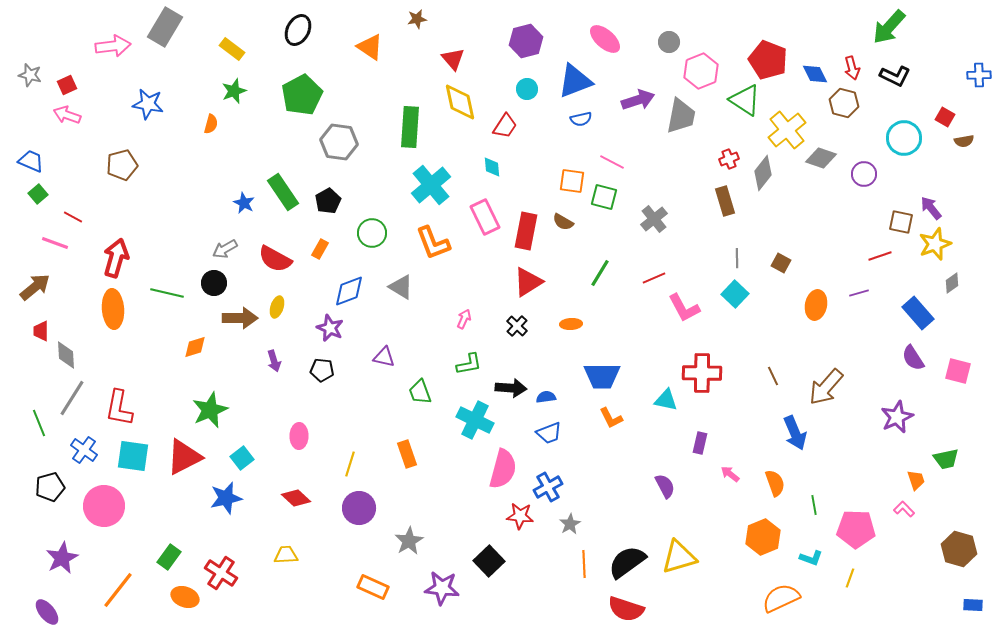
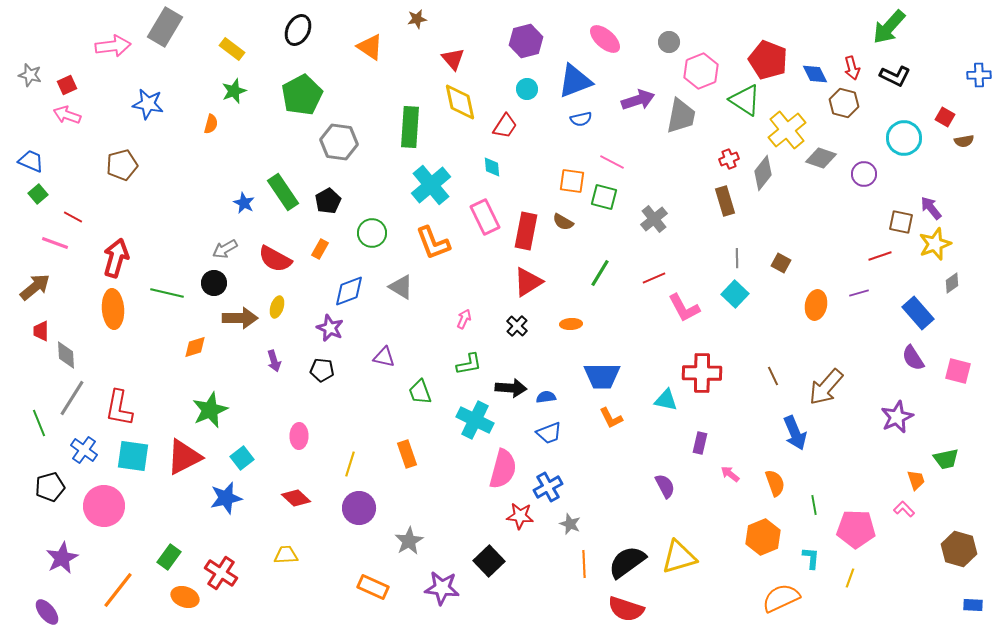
gray star at (570, 524): rotated 20 degrees counterclockwise
cyan L-shape at (811, 558): rotated 105 degrees counterclockwise
